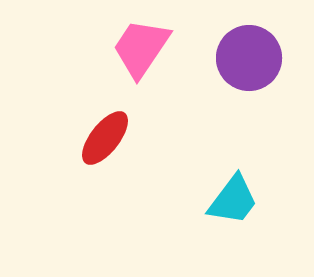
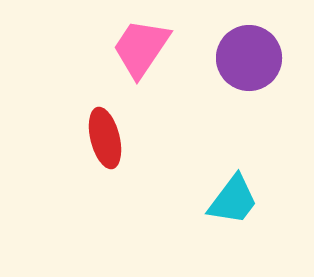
red ellipse: rotated 52 degrees counterclockwise
